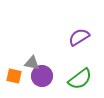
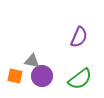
purple semicircle: rotated 145 degrees clockwise
gray triangle: moved 2 px up
orange square: moved 1 px right
